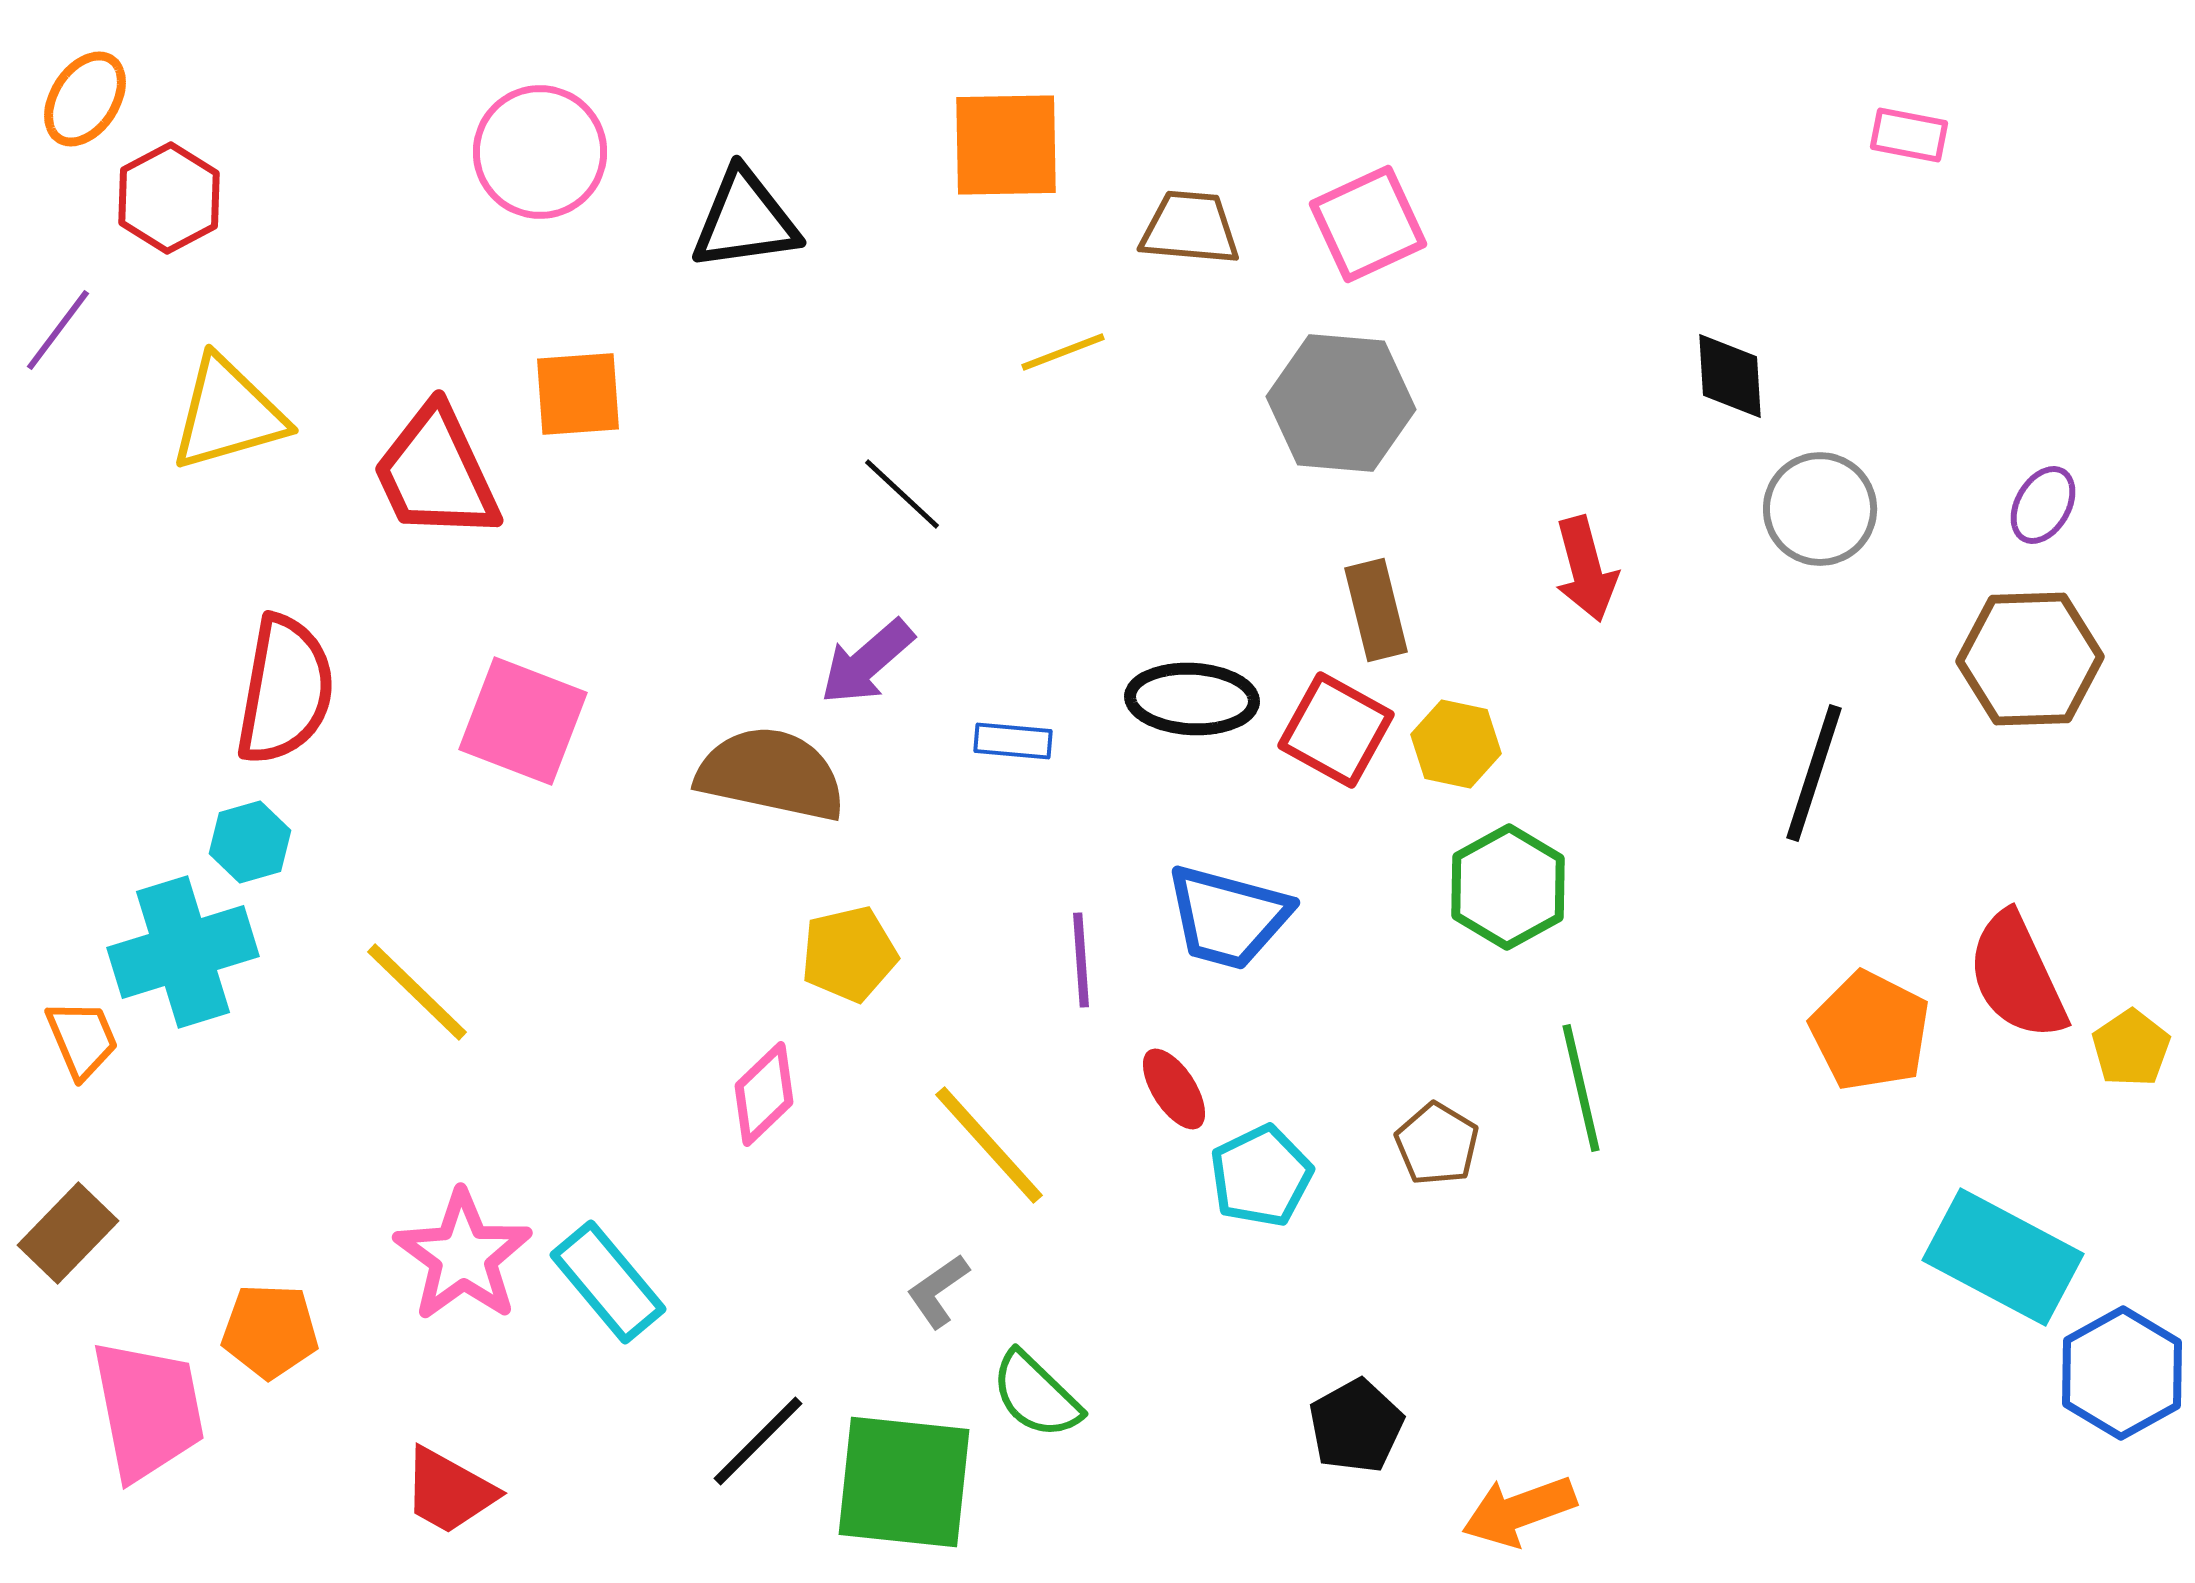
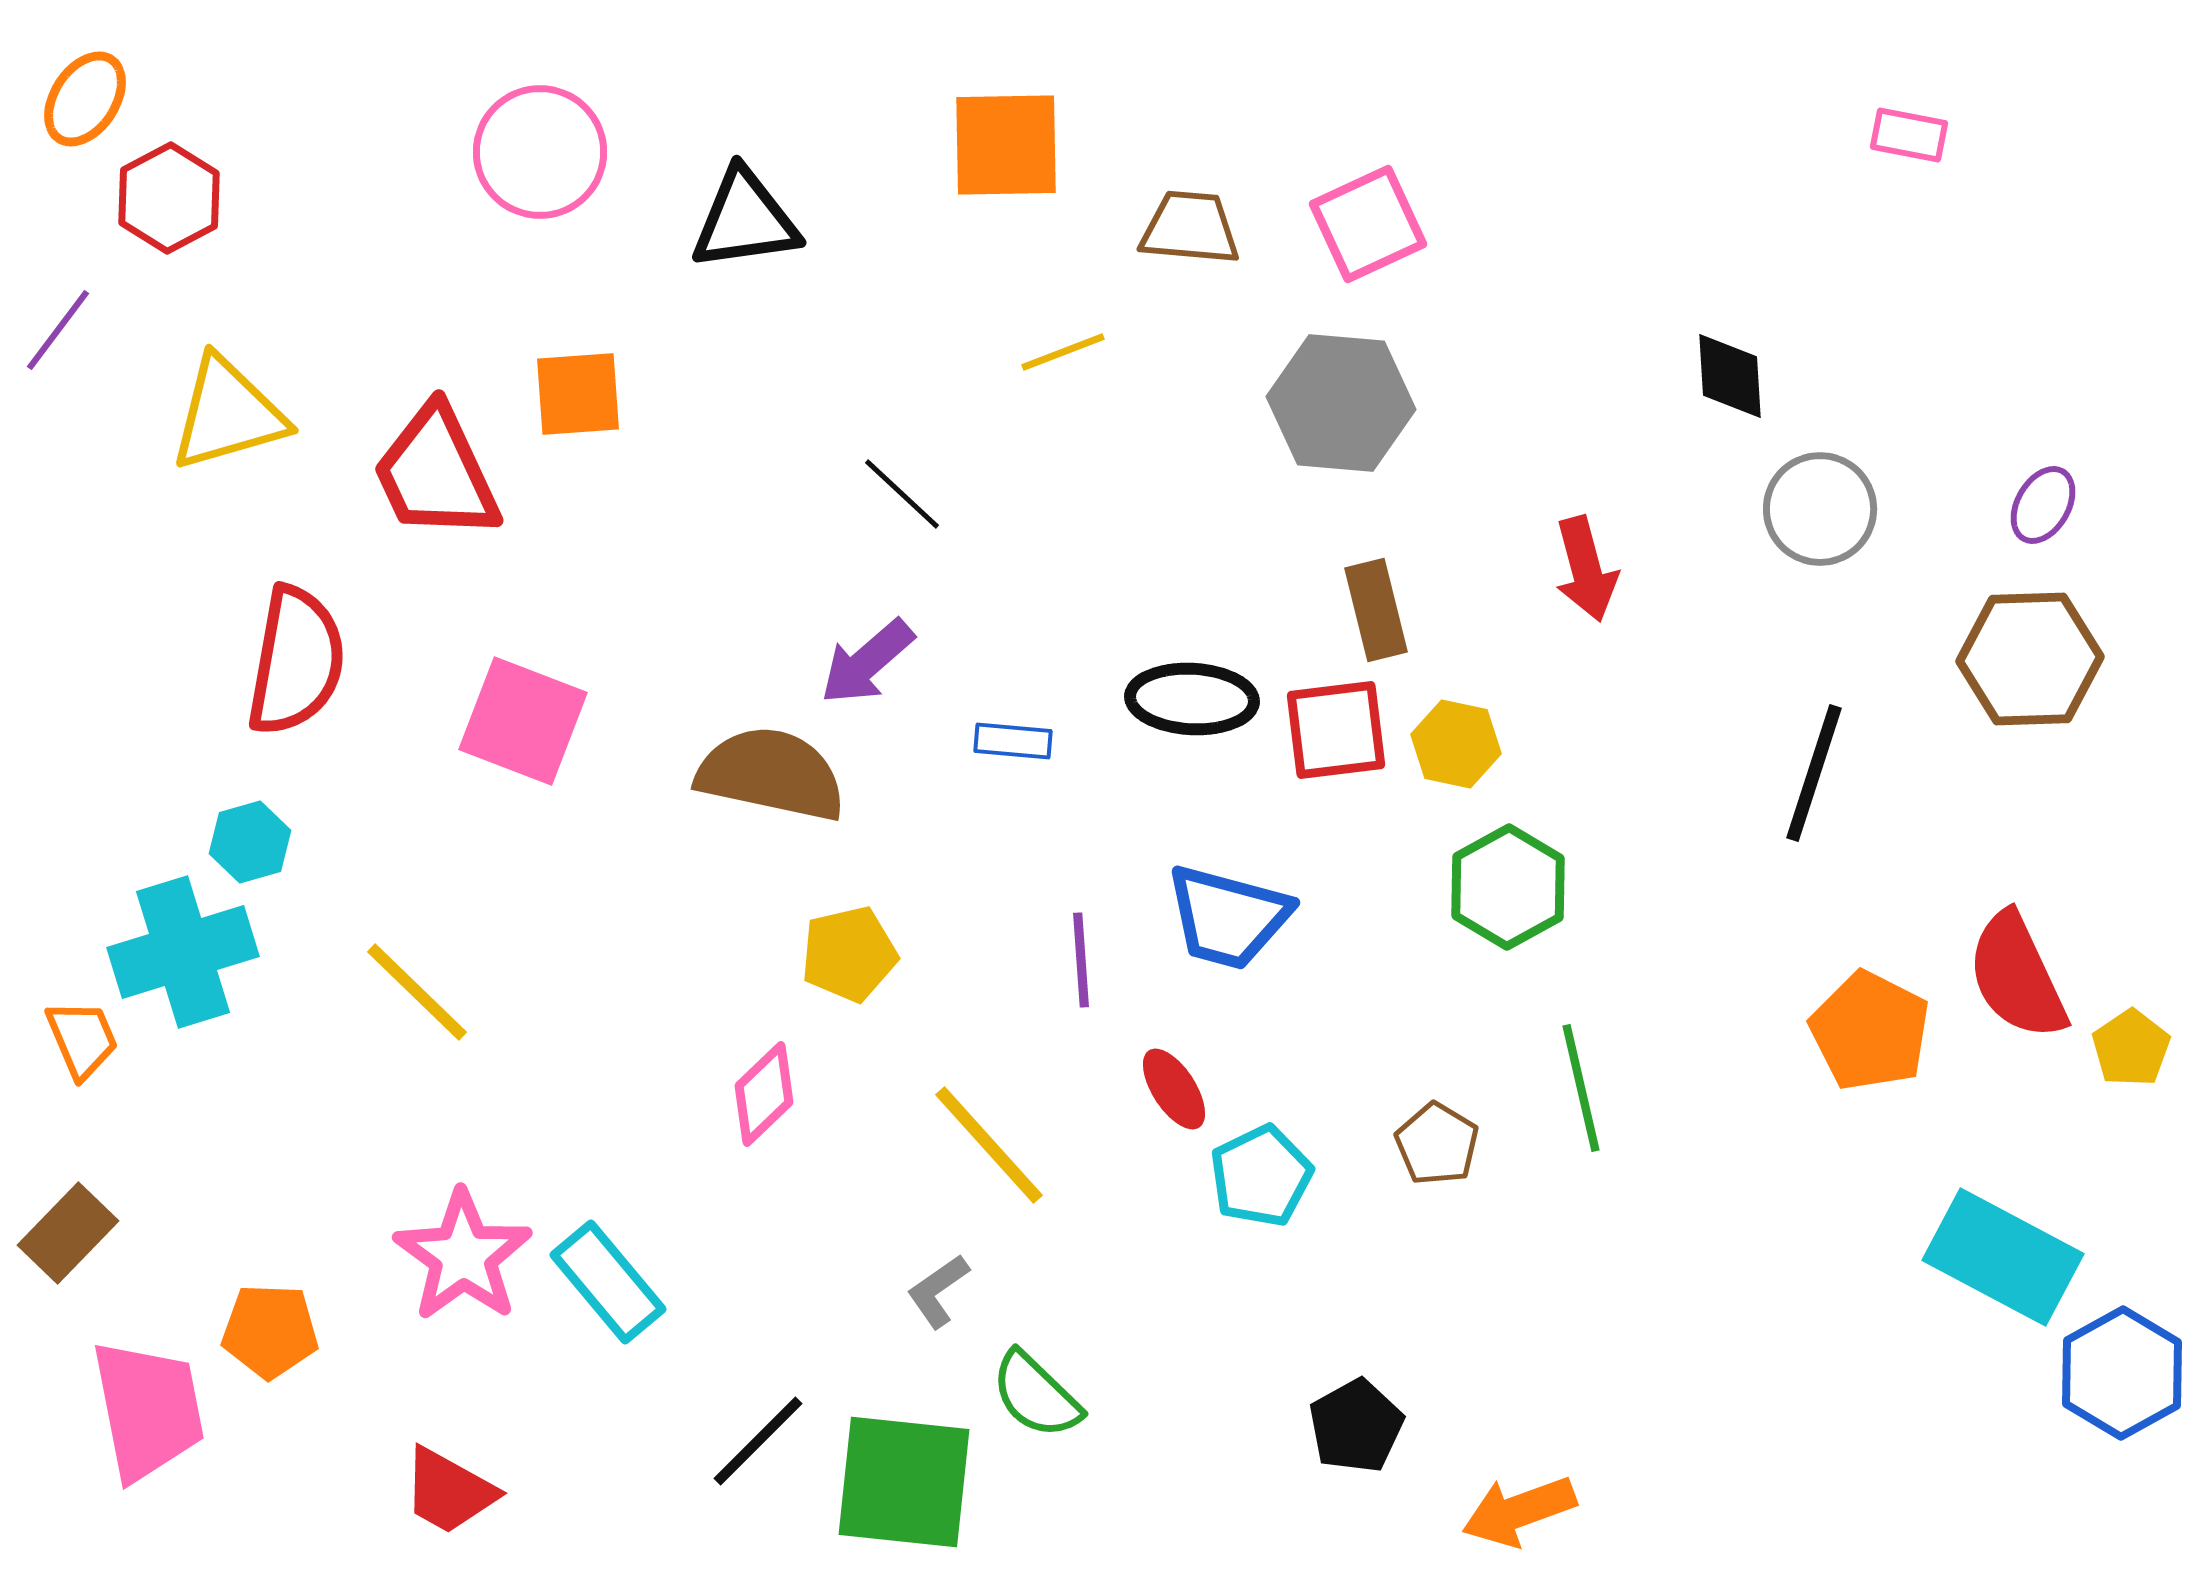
red semicircle at (285, 690): moved 11 px right, 29 px up
red square at (1336, 730): rotated 36 degrees counterclockwise
